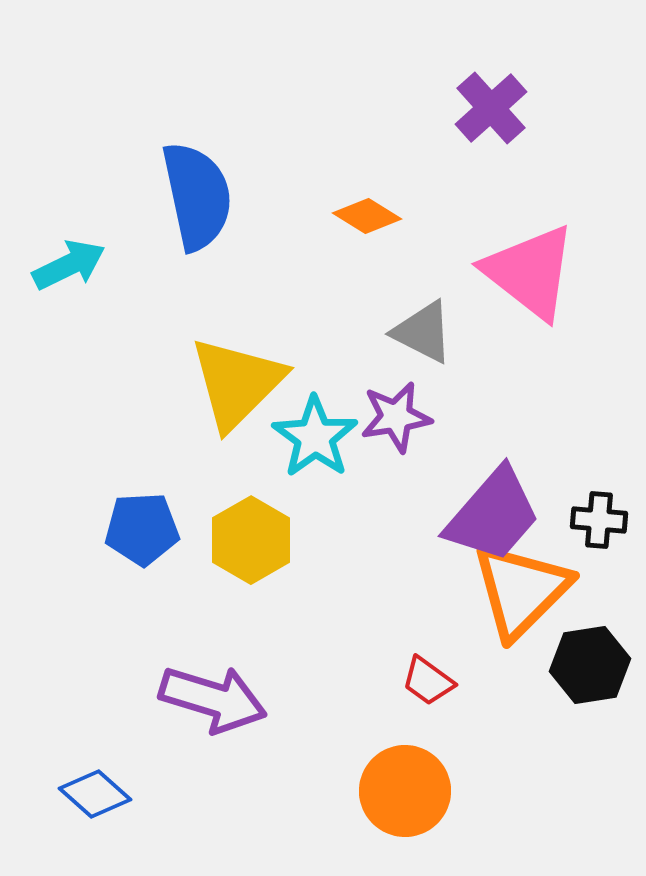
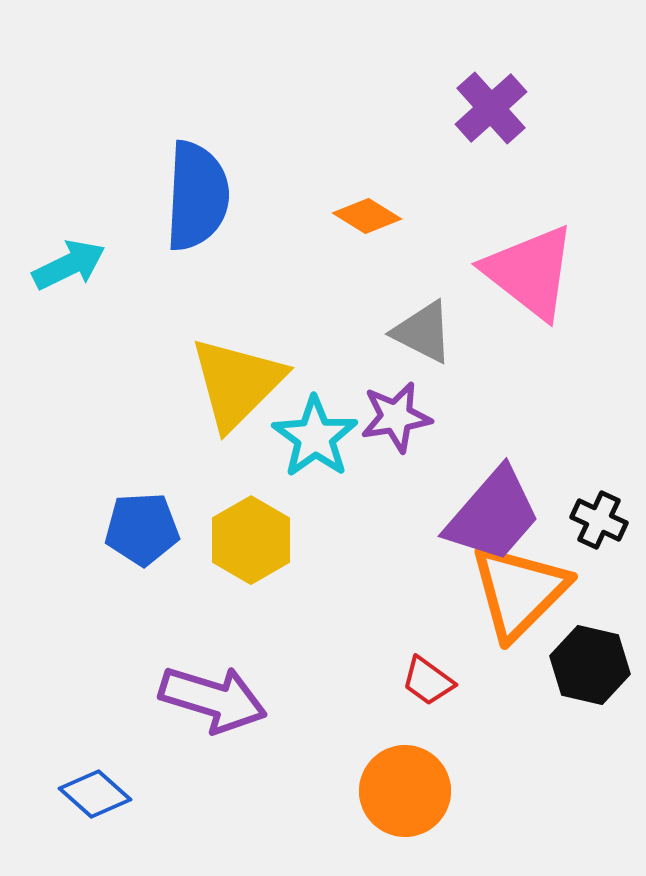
blue semicircle: rotated 15 degrees clockwise
black cross: rotated 20 degrees clockwise
orange triangle: moved 2 px left, 1 px down
black hexagon: rotated 22 degrees clockwise
